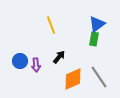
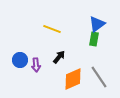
yellow line: moved 1 px right, 4 px down; rotated 48 degrees counterclockwise
blue circle: moved 1 px up
